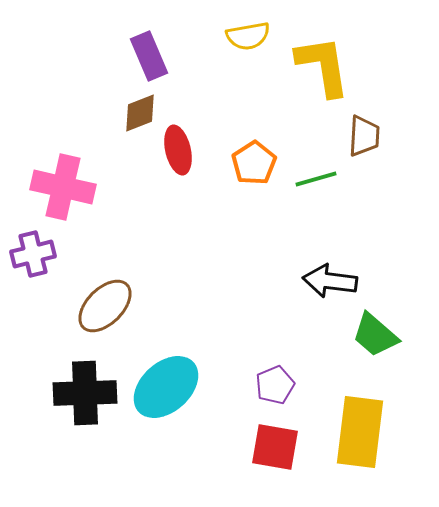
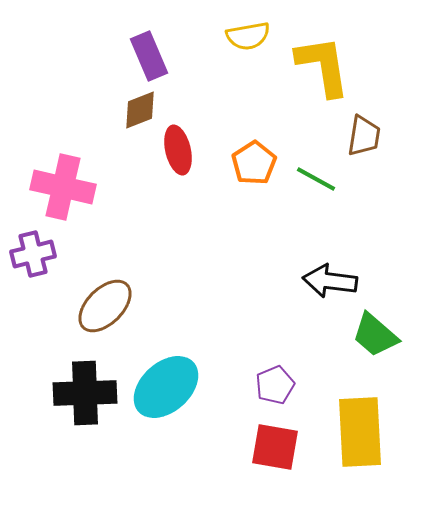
brown diamond: moved 3 px up
brown trapezoid: rotated 6 degrees clockwise
green line: rotated 45 degrees clockwise
yellow rectangle: rotated 10 degrees counterclockwise
